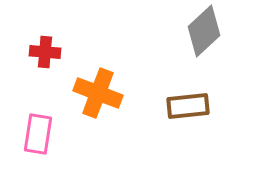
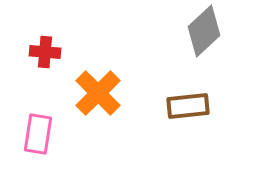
orange cross: rotated 24 degrees clockwise
